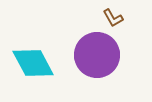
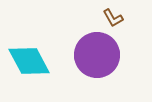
cyan diamond: moved 4 px left, 2 px up
